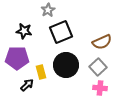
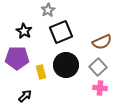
black star: rotated 21 degrees clockwise
black arrow: moved 2 px left, 11 px down
